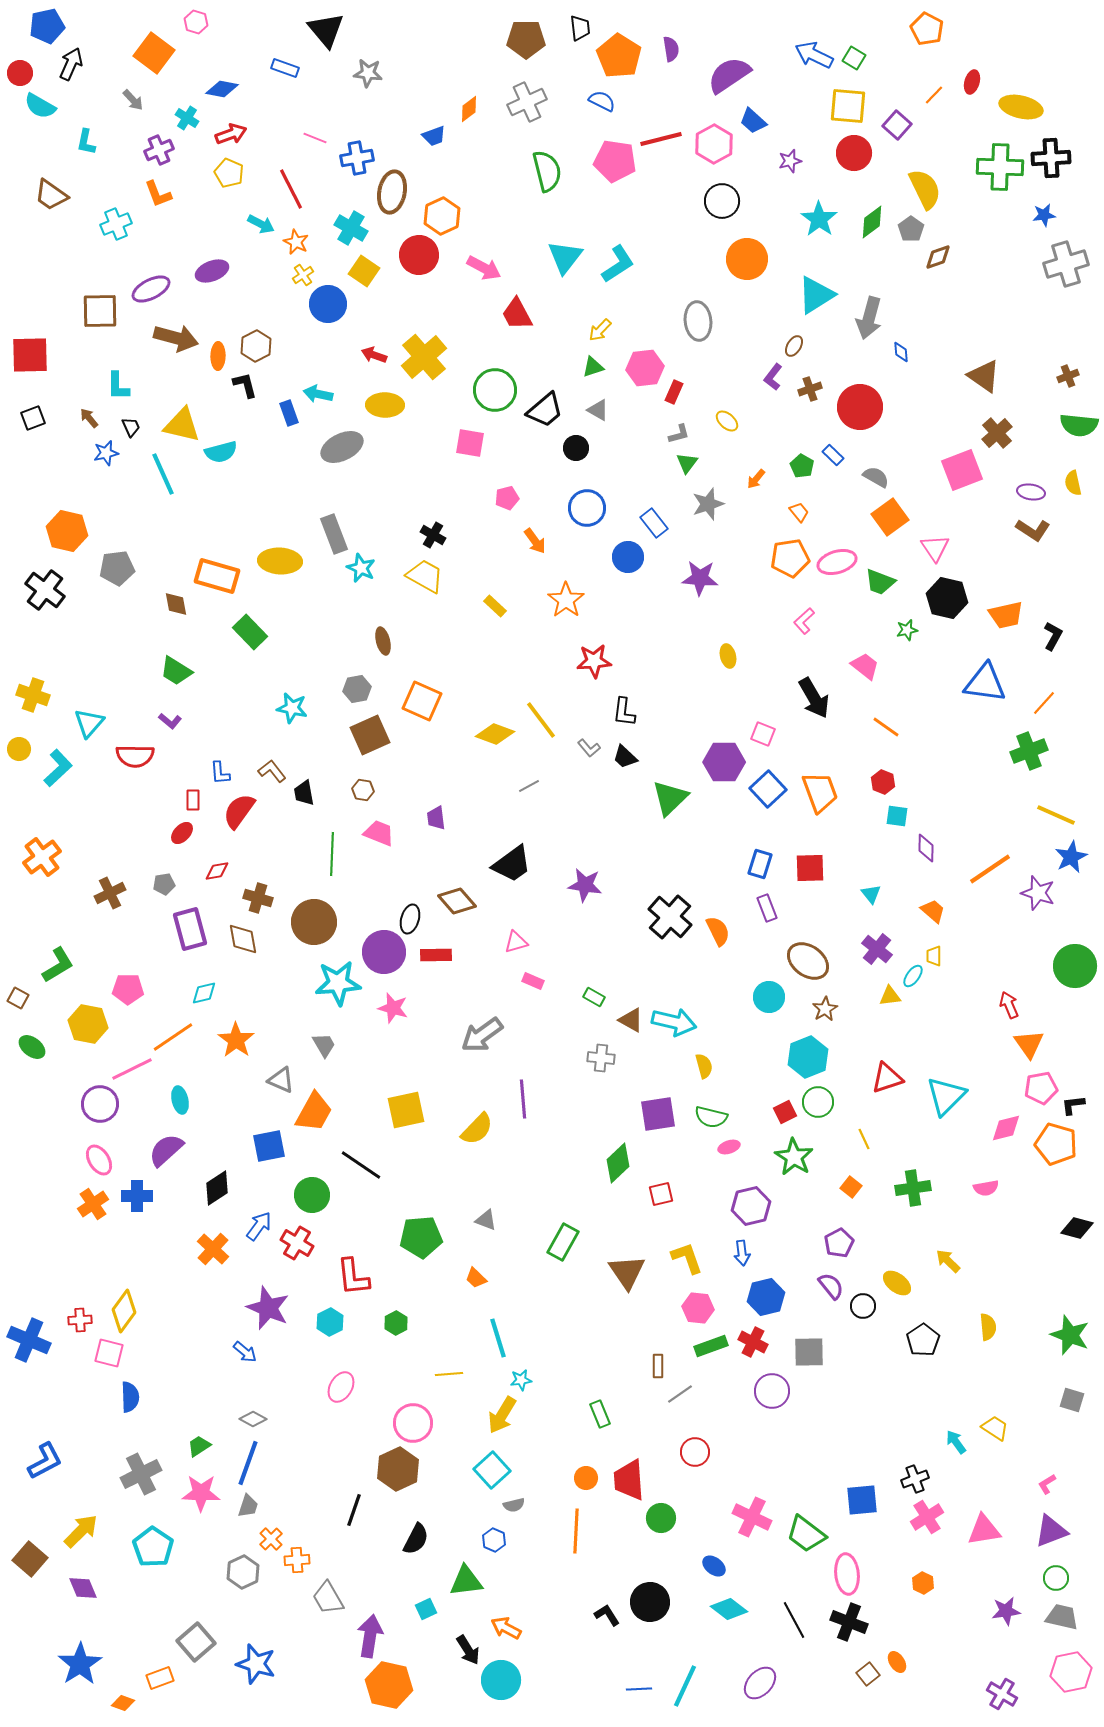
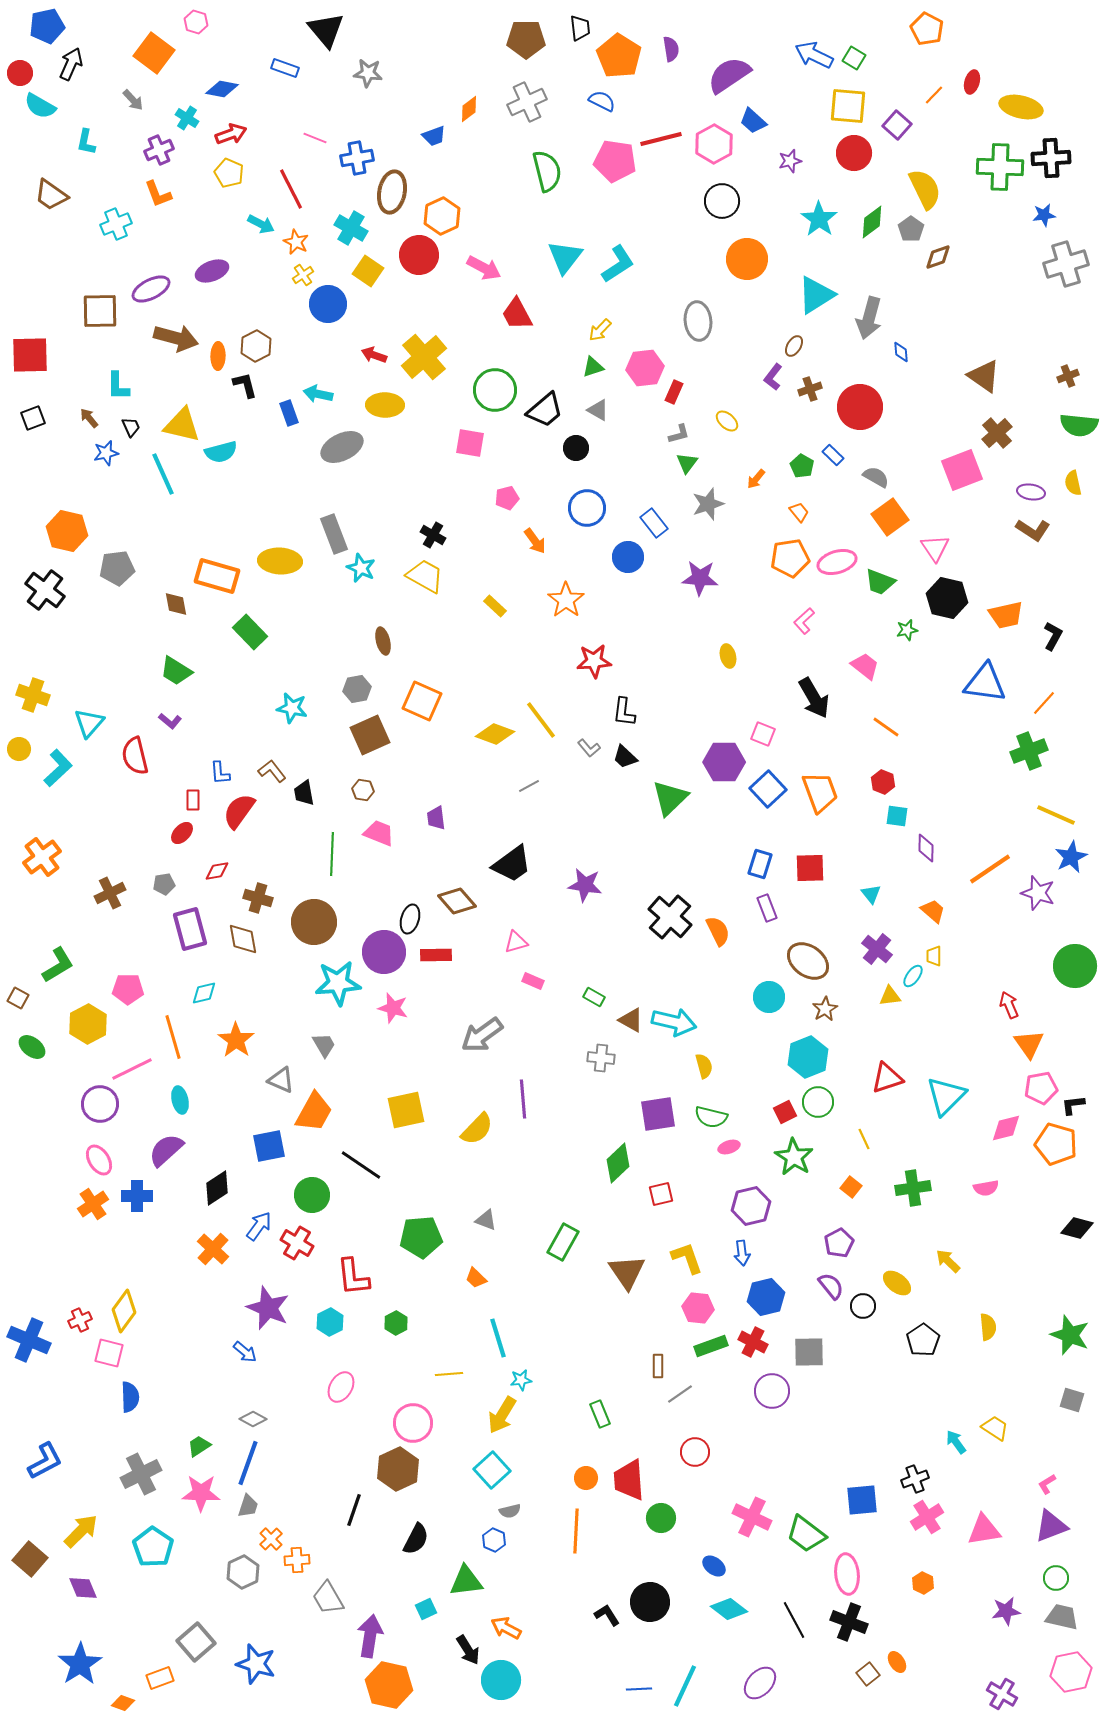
yellow square at (364, 271): moved 4 px right
red semicircle at (135, 756): rotated 75 degrees clockwise
yellow hexagon at (88, 1024): rotated 21 degrees clockwise
orange line at (173, 1037): rotated 72 degrees counterclockwise
red cross at (80, 1320): rotated 20 degrees counterclockwise
gray semicircle at (514, 1505): moved 4 px left, 6 px down
purple triangle at (1051, 1531): moved 5 px up
